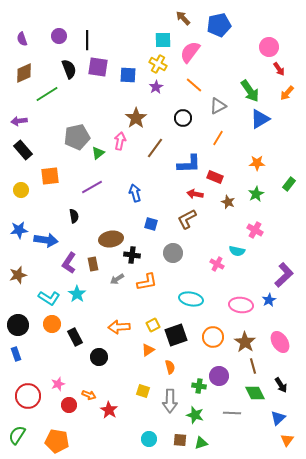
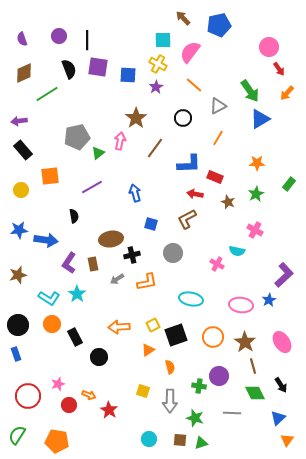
black cross at (132, 255): rotated 21 degrees counterclockwise
pink ellipse at (280, 342): moved 2 px right
green star at (195, 415): moved 3 px down
